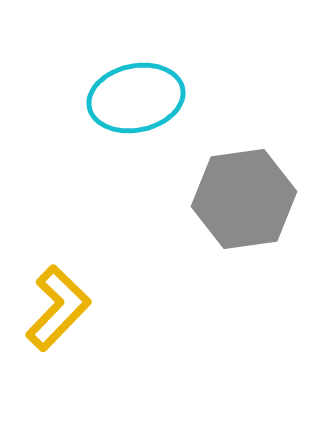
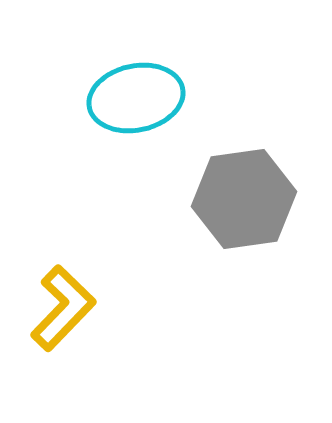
yellow L-shape: moved 5 px right
